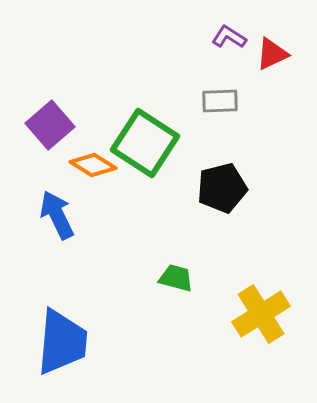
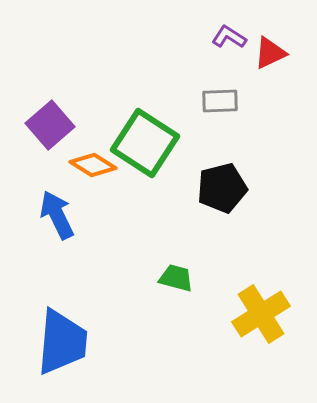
red triangle: moved 2 px left, 1 px up
